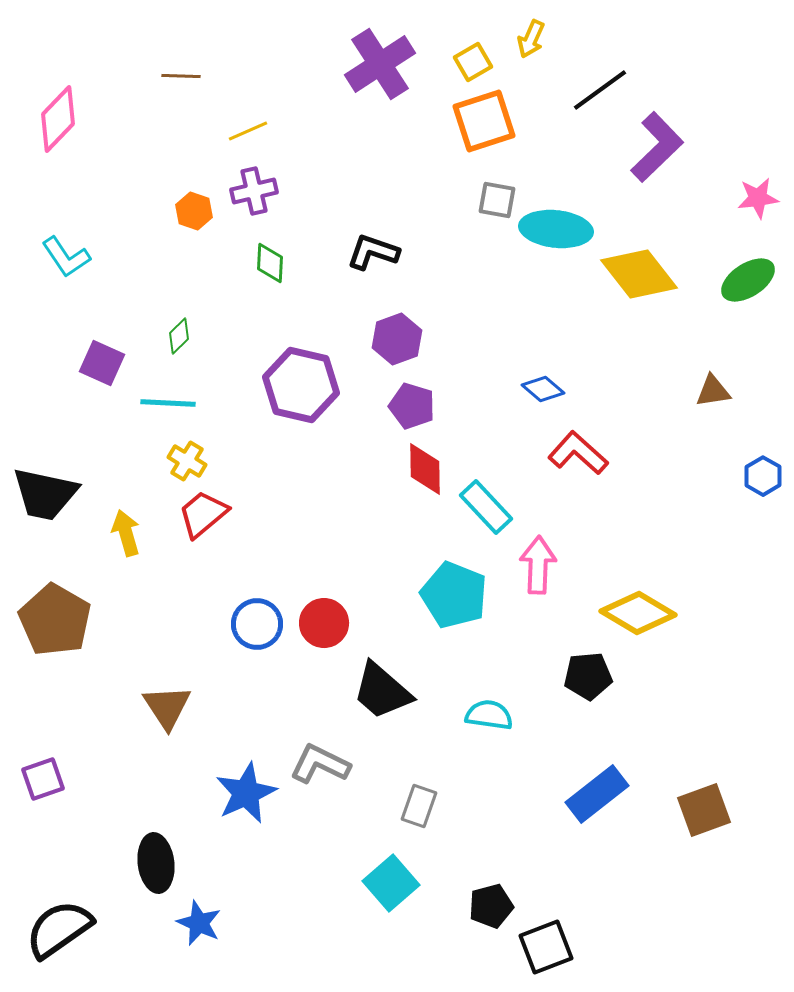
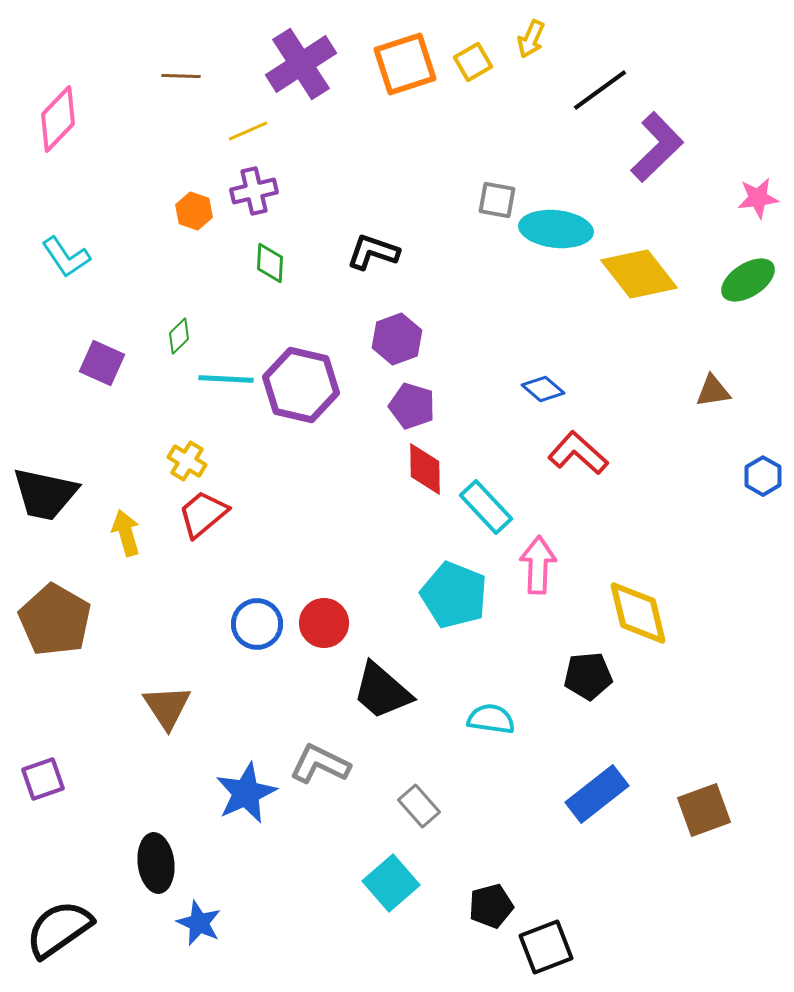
purple cross at (380, 64): moved 79 px left
orange square at (484, 121): moved 79 px left, 57 px up
cyan line at (168, 403): moved 58 px right, 24 px up
yellow diamond at (638, 613): rotated 46 degrees clockwise
cyan semicircle at (489, 715): moved 2 px right, 4 px down
gray rectangle at (419, 806): rotated 60 degrees counterclockwise
